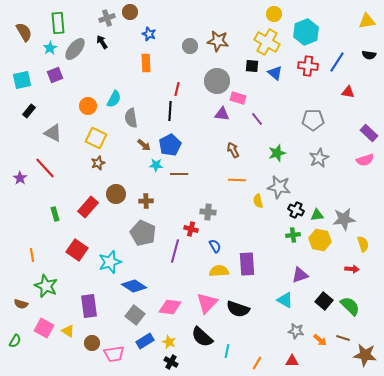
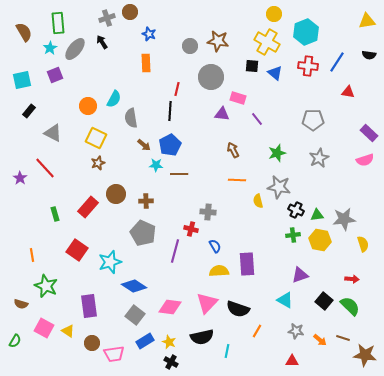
gray circle at (217, 81): moved 6 px left, 4 px up
red arrow at (352, 269): moved 10 px down
black semicircle at (202, 337): rotated 55 degrees counterclockwise
orange line at (257, 363): moved 32 px up
